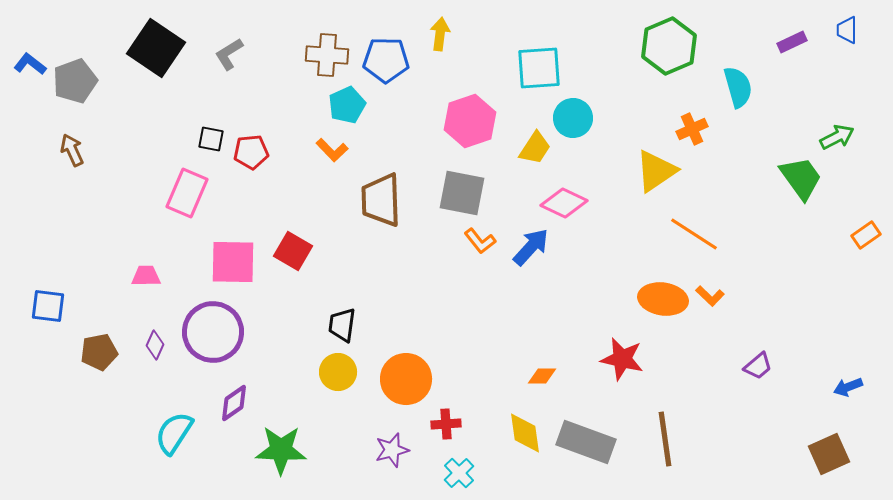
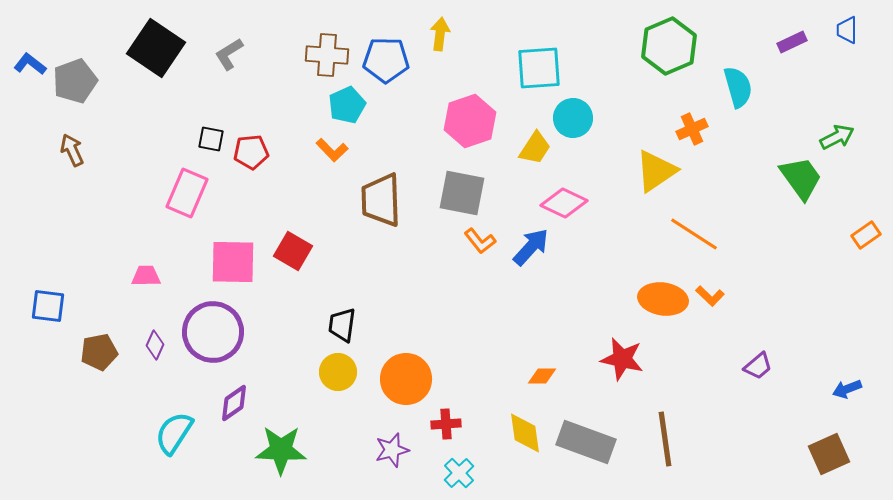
blue arrow at (848, 387): moved 1 px left, 2 px down
